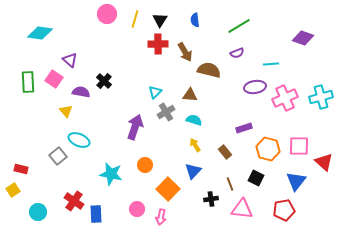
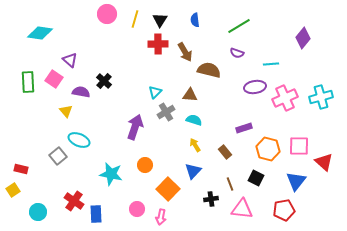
purple diamond at (303, 38): rotated 70 degrees counterclockwise
purple semicircle at (237, 53): rotated 40 degrees clockwise
